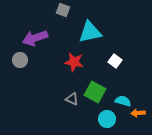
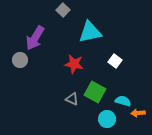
gray square: rotated 24 degrees clockwise
purple arrow: rotated 40 degrees counterclockwise
red star: moved 2 px down
